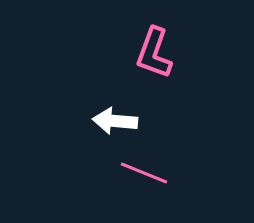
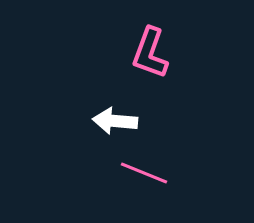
pink L-shape: moved 4 px left
